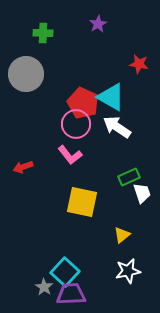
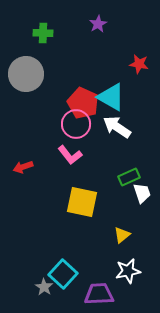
cyan square: moved 2 px left, 2 px down
purple trapezoid: moved 28 px right
